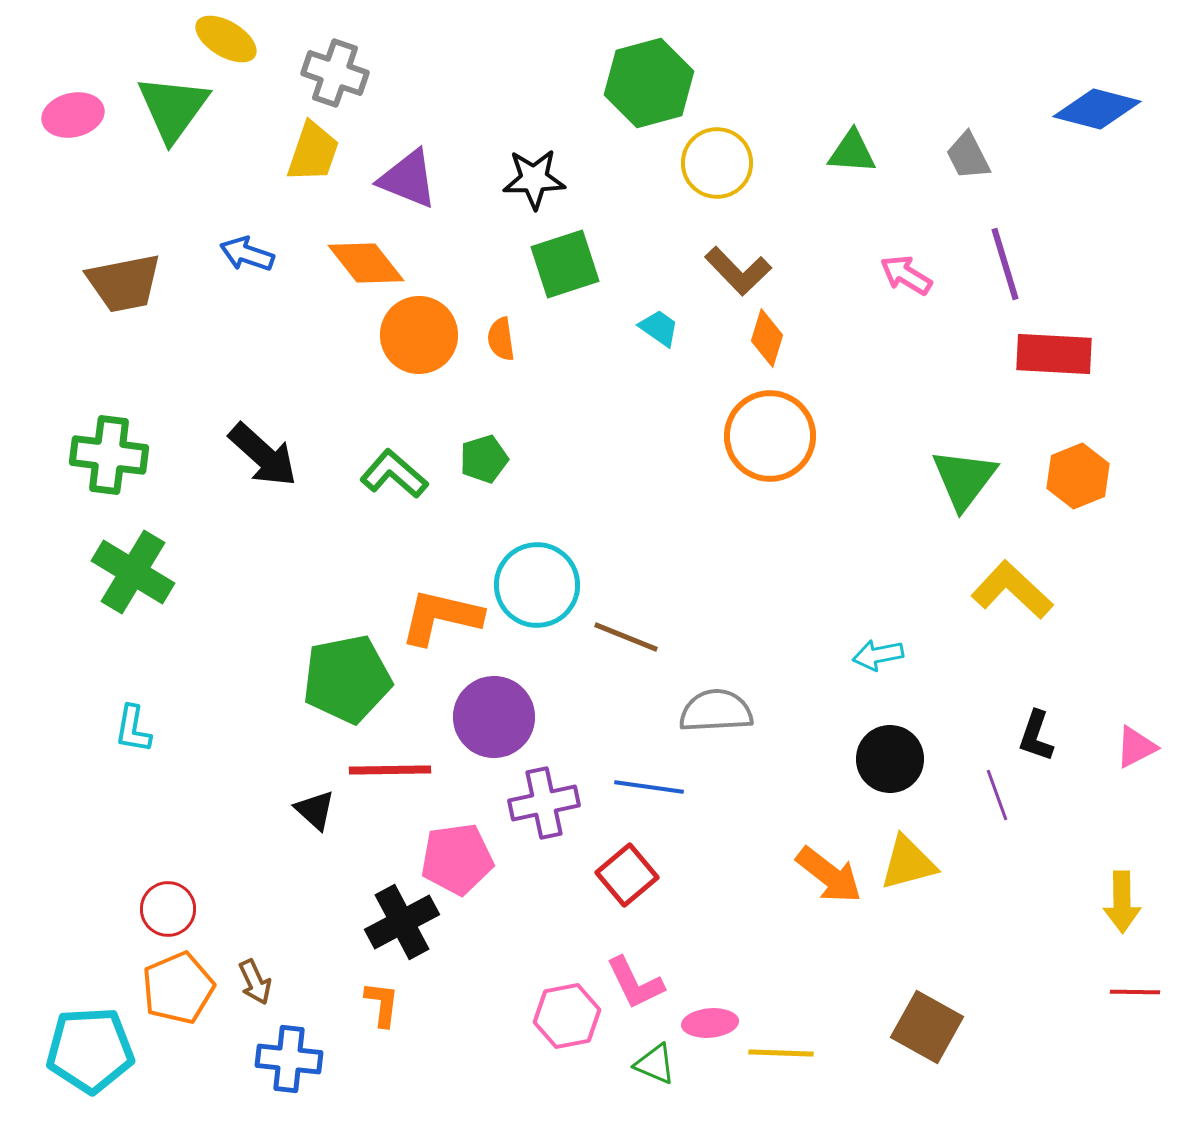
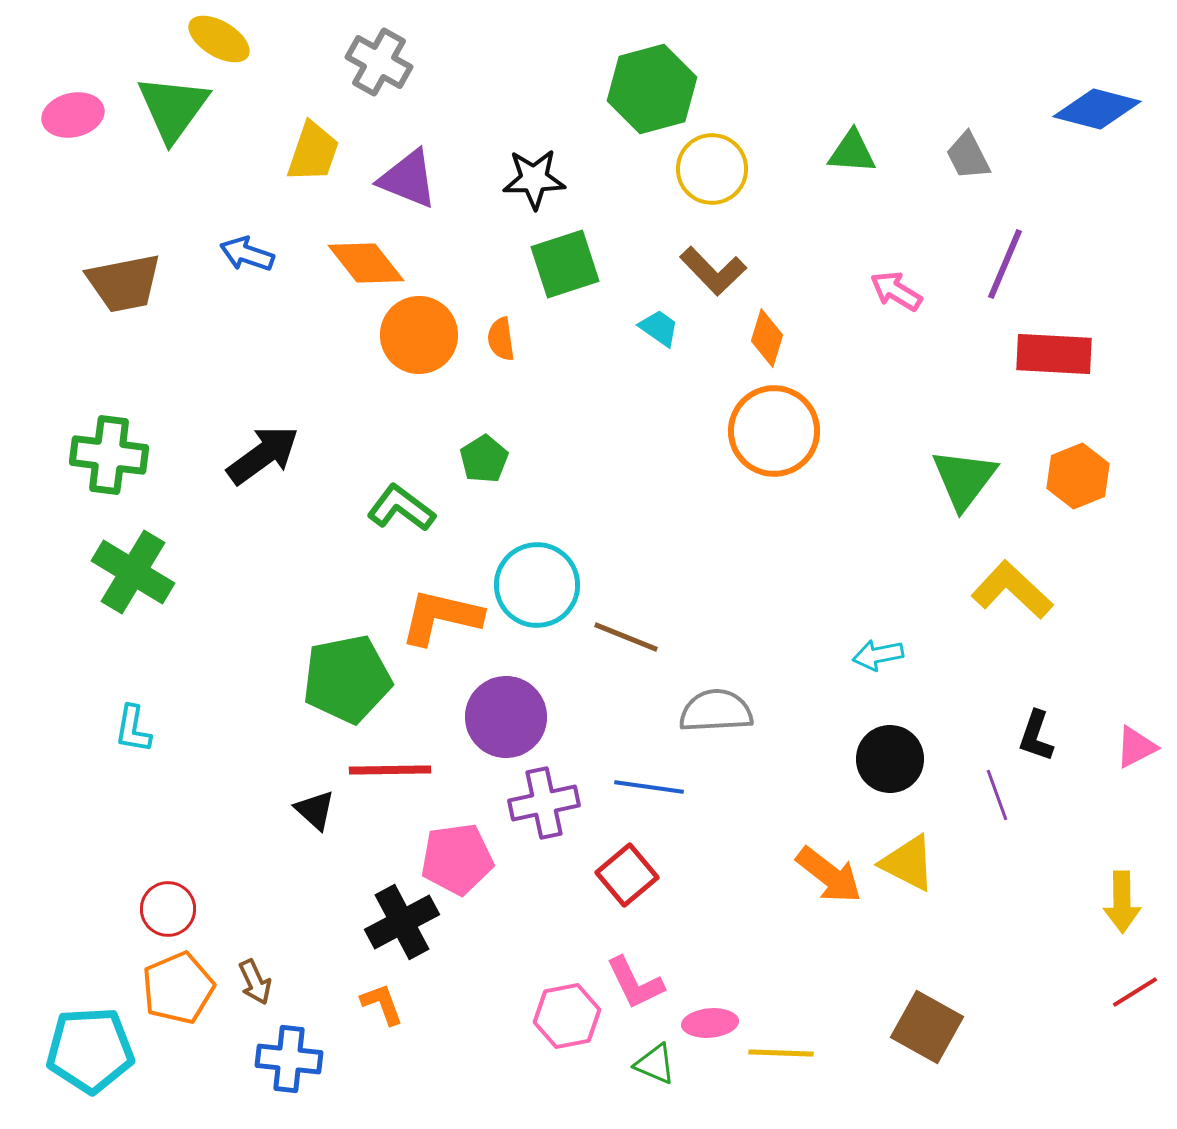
yellow ellipse at (226, 39): moved 7 px left
gray cross at (335, 73): moved 44 px right, 11 px up; rotated 10 degrees clockwise
green hexagon at (649, 83): moved 3 px right, 6 px down
yellow circle at (717, 163): moved 5 px left, 6 px down
purple line at (1005, 264): rotated 40 degrees clockwise
brown L-shape at (738, 271): moved 25 px left
pink arrow at (906, 275): moved 10 px left, 16 px down
orange circle at (770, 436): moved 4 px right, 5 px up
black arrow at (263, 455): rotated 78 degrees counterclockwise
green pentagon at (484, 459): rotated 15 degrees counterclockwise
green L-shape at (394, 474): moved 7 px right, 34 px down; rotated 4 degrees counterclockwise
purple circle at (494, 717): moved 12 px right
yellow triangle at (908, 863): rotated 42 degrees clockwise
red line at (1135, 992): rotated 33 degrees counterclockwise
orange L-shape at (382, 1004): rotated 27 degrees counterclockwise
